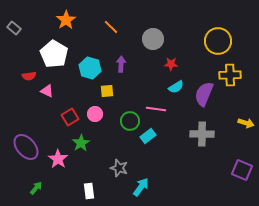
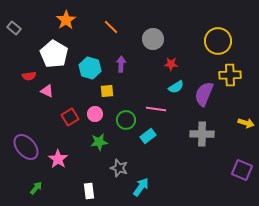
green circle: moved 4 px left, 1 px up
green star: moved 18 px right, 1 px up; rotated 24 degrees clockwise
